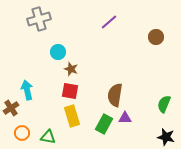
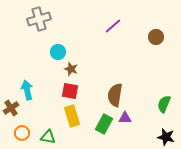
purple line: moved 4 px right, 4 px down
